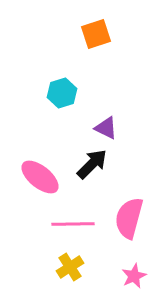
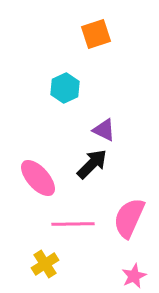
cyan hexagon: moved 3 px right, 5 px up; rotated 8 degrees counterclockwise
purple triangle: moved 2 px left, 2 px down
pink ellipse: moved 2 px left, 1 px down; rotated 9 degrees clockwise
pink semicircle: rotated 9 degrees clockwise
yellow cross: moved 25 px left, 3 px up
